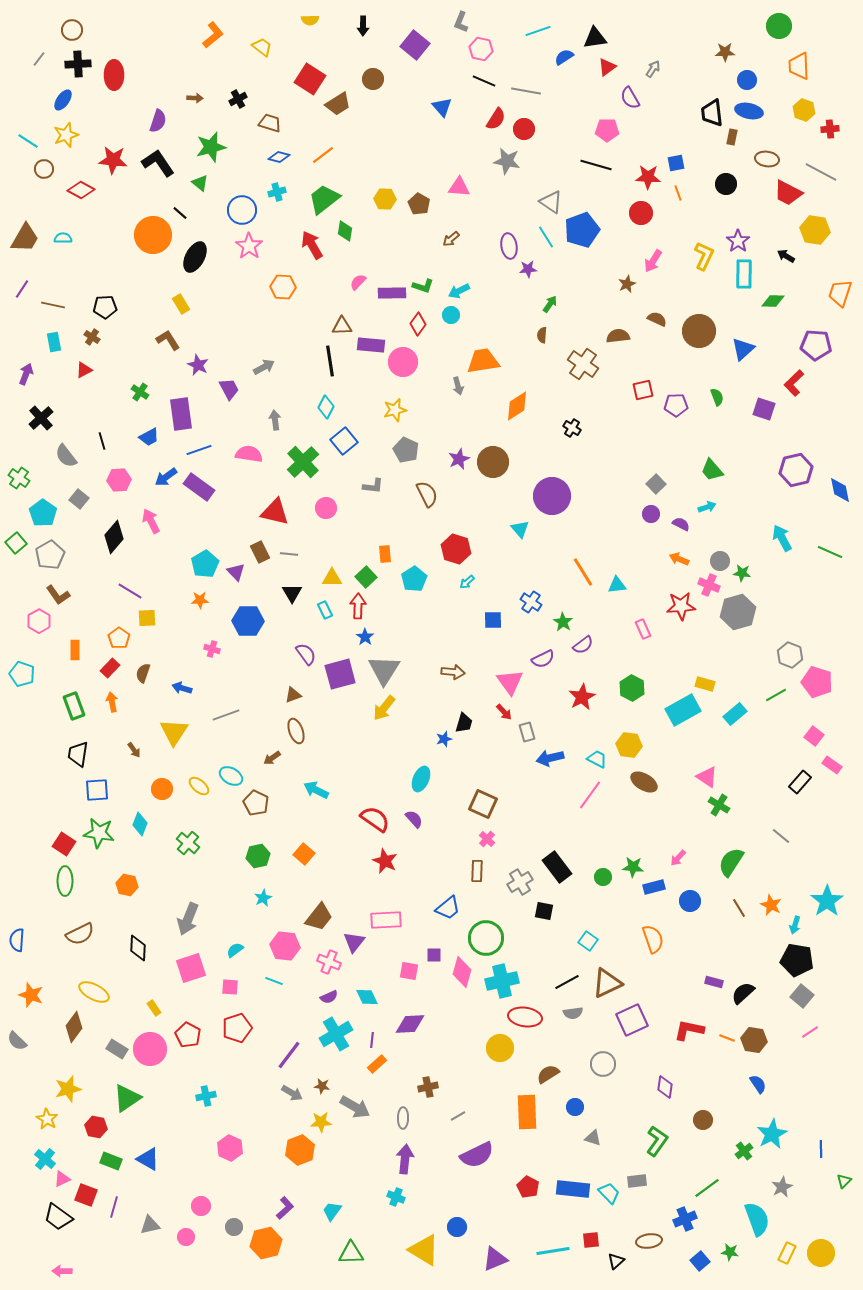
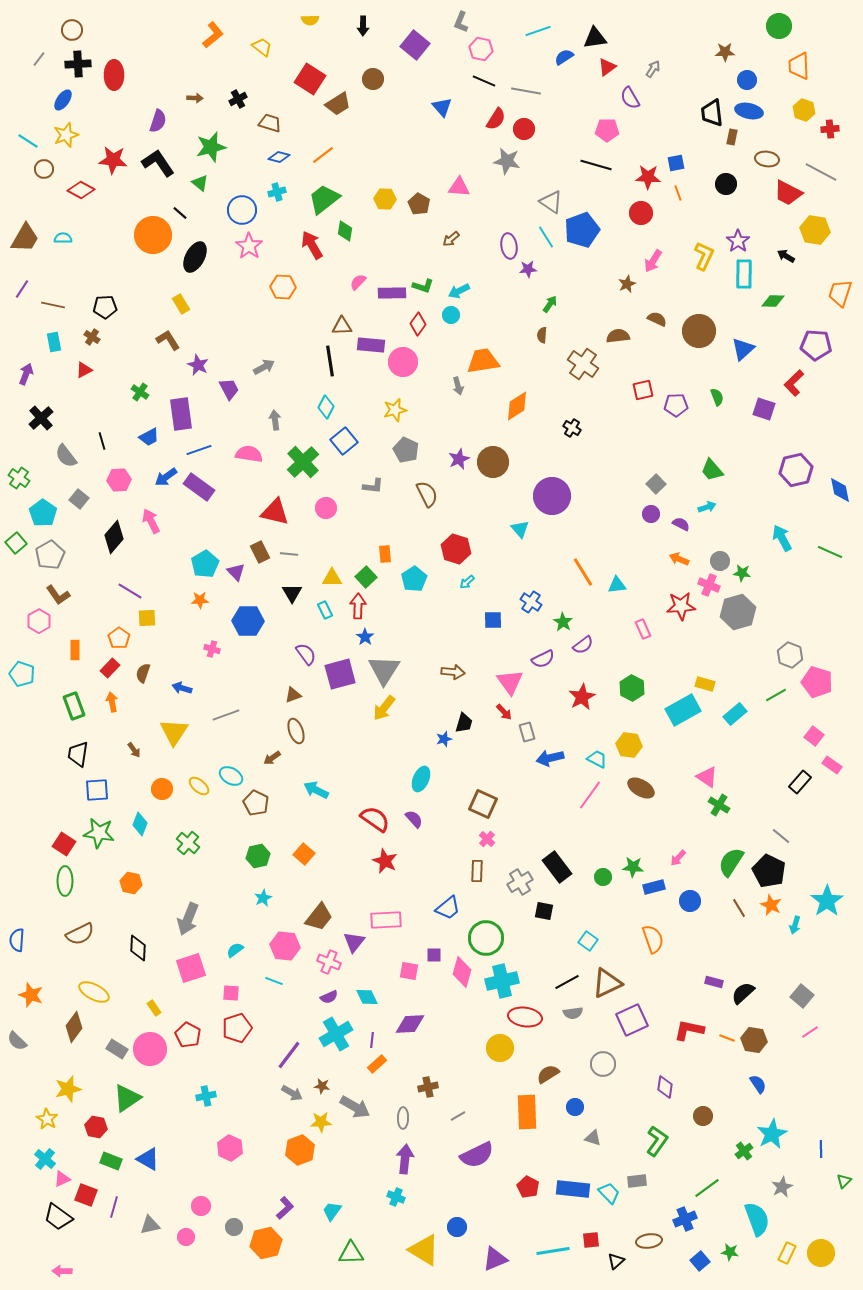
brown ellipse at (644, 782): moved 3 px left, 6 px down
orange hexagon at (127, 885): moved 4 px right, 2 px up
black pentagon at (797, 960): moved 28 px left, 89 px up; rotated 16 degrees clockwise
pink square at (230, 987): moved 1 px right, 6 px down
brown circle at (703, 1120): moved 4 px up
